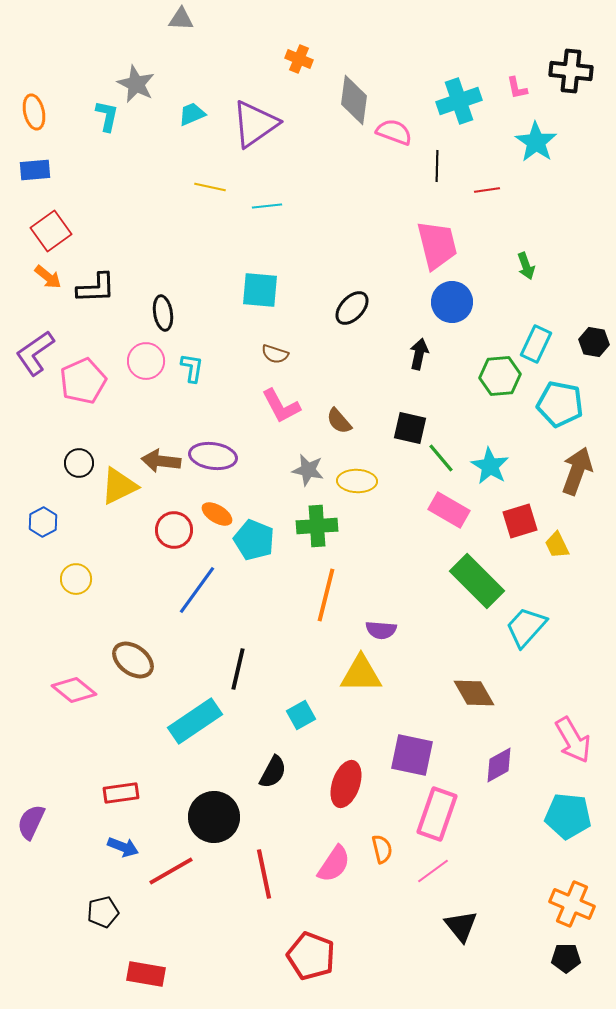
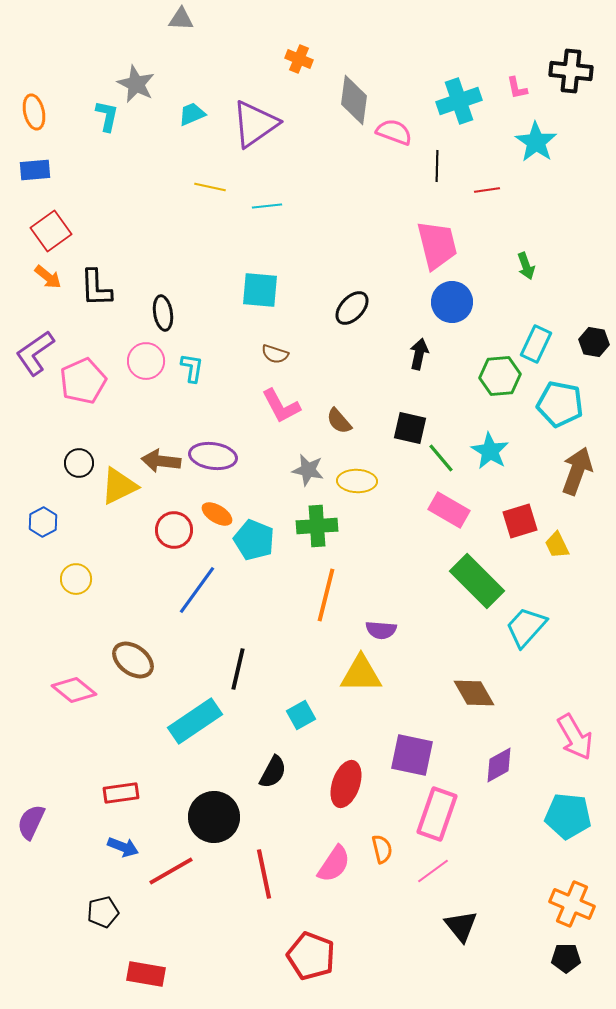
black L-shape at (96, 288): rotated 90 degrees clockwise
cyan star at (490, 466): moved 15 px up
pink arrow at (573, 740): moved 2 px right, 3 px up
